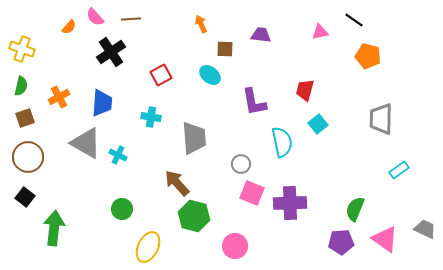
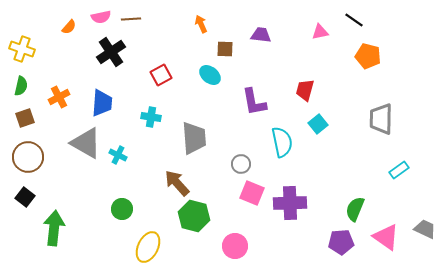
pink semicircle at (95, 17): moved 6 px right; rotated 60 degrees counterclockwise
pink triangle at (385, 239): moved 1 px right, 2 px up
